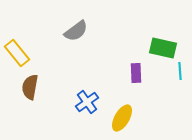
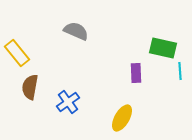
gray semicircle: rotated 120 degrees counterclockwise
blue cross: moved 19 px left
